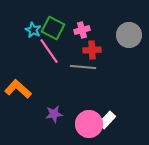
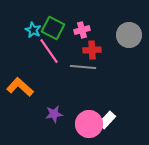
orange L-shape: moved 2 px right, 2 px up
